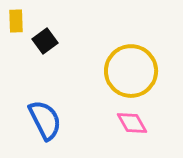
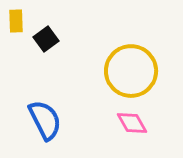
black square: moved 1 px right, 2 px up
